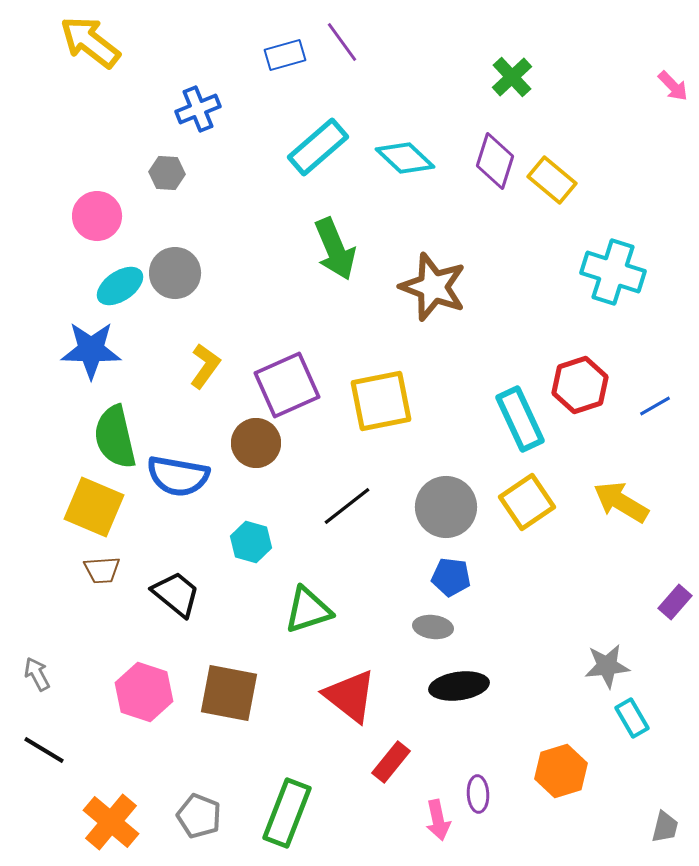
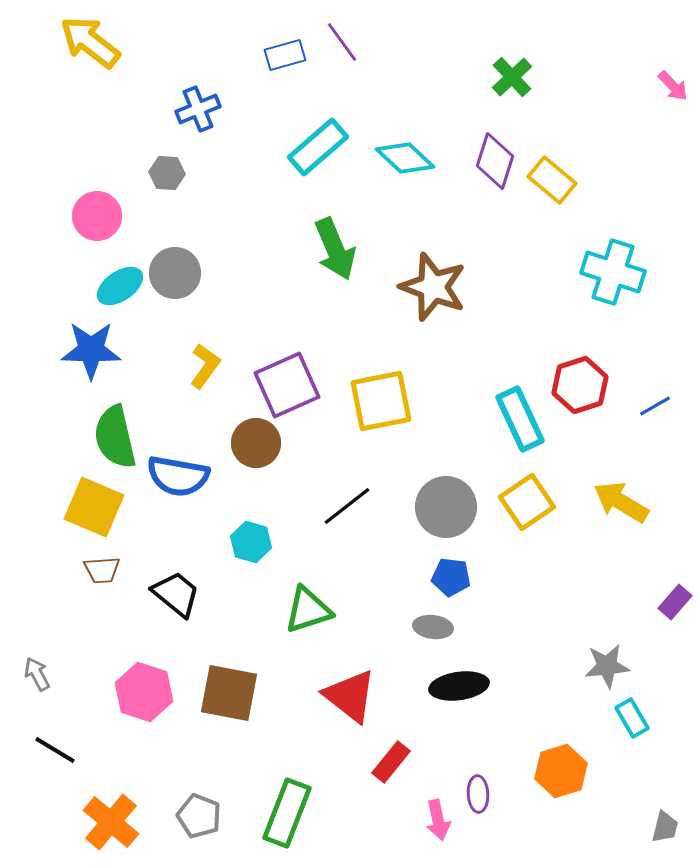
black line at (44, 750): moved 11 px right
